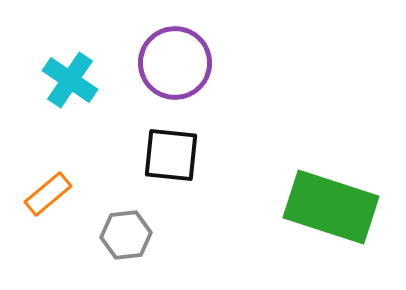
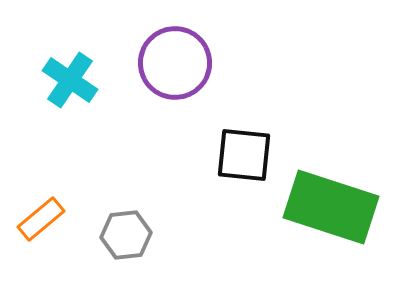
black square: moved 73 px right
orange rectangle: moved 7 px left, 25 px down
